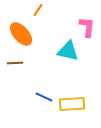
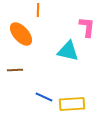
orange line: rotated 32 degrees counterclockwise
brown line: moved 7 px down
